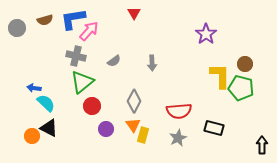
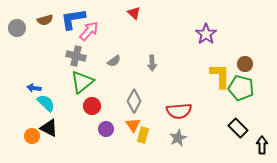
red triangle: rotated 16 degrees counterclockwise
black rectangle: moved 24 px right; rotated 30 degrees clockwise
